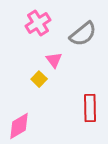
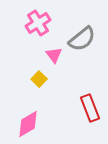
gray semicircle: moved 1 px left, 5 px down
pink triangle: moved 5 px up
red rectangle: rotated 20 degrees counterclockwise
pink diamond: moved 9 px right, 2 px up
